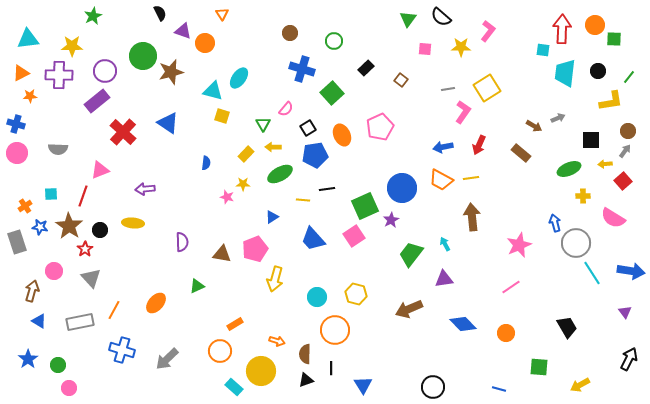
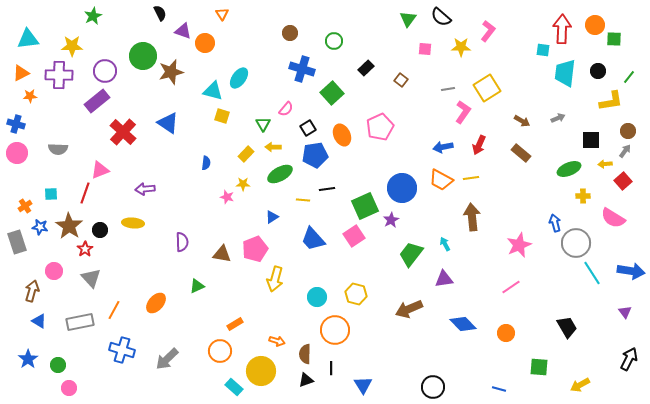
brown arrow at (534, 126): moved 12 px left, 5 px up
red line at (83, 196): moved 2 px right, 3 px up
